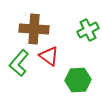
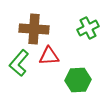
green cross: moved 2 px up
red triangle: rotated 40 degrees counterclockwise
